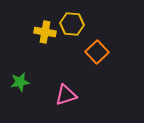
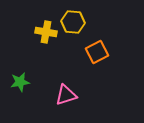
yellow hexagon: moved 1 px right, 2 px up
yellow cross: moved 1 px right
orange square: rotated 15 degrees clockwise
